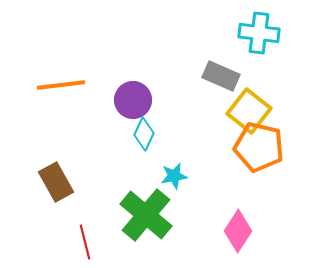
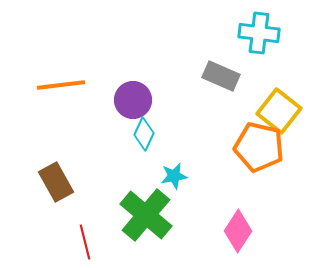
yellow square: moved 30 px right
